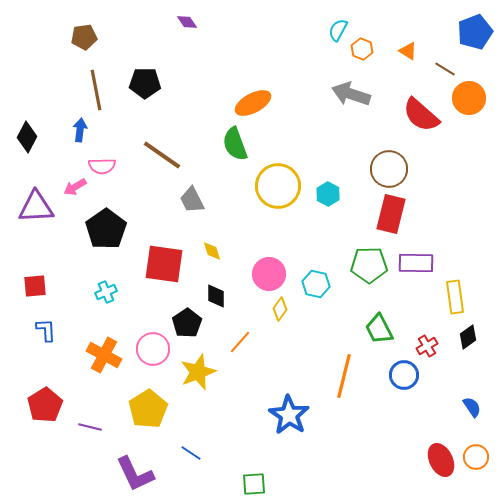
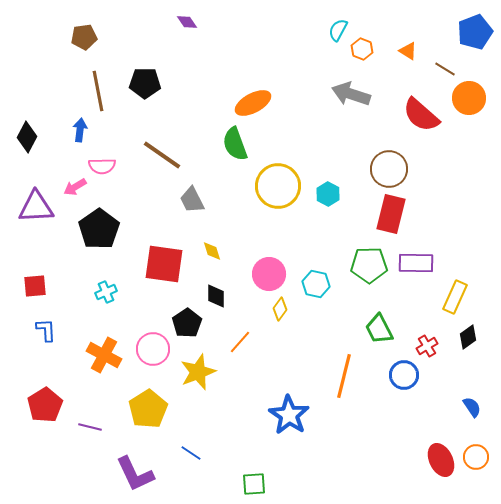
brown line at (96, 90): moved 2 px right, 1 px down
black pentagon at (106, 229): moved 7 px left
yellow rectangle at (455, 297): rotated 32 degrees clockwise
